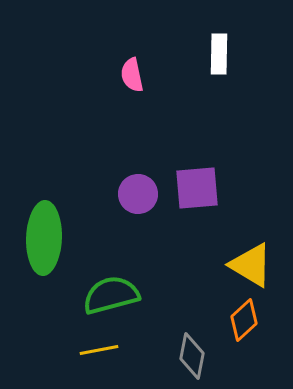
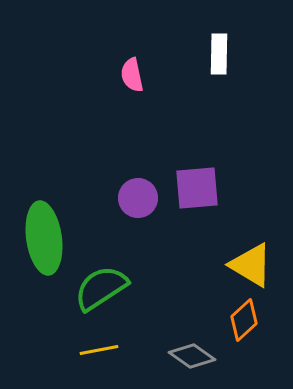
purple circle: moved 4 px down
green ellipse: rotated 10 degrees counterclockwise
green semicircle: moved 10 px left, 7 px up; rotated 18 degrees counterclockwise
gray diamond: rotated 66 degrees counterclockwise
